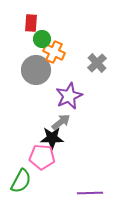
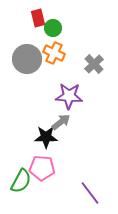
red rectangle: moved 7 px right, 5 px up; rotated 18 degrees counterclockwise
green circle: moved 11 px right, 11 px up
orange cross: moved 1 px down
gray cross: moved 3 px left, 1 px down
gray circle: moved 9 px left, 11 px up
purple star: rotated 28 degrees clockwise
black star: moved 6 px left, 1 px up
pink pentagon: moved 11 px down
purple line: rotated 55 degrees clockwise
